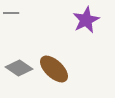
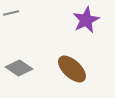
gray line: rotated 14 degrees counterclockwise
brown ellipse: moved 18 px right
